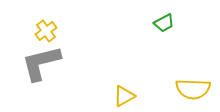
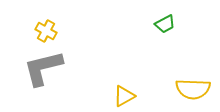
green trapezoid: moved 1 px right, 1 px down
yellow cross: rotated 25 degrees counterclockwise
gray L-shape: moved 2 px right, 5 px down
